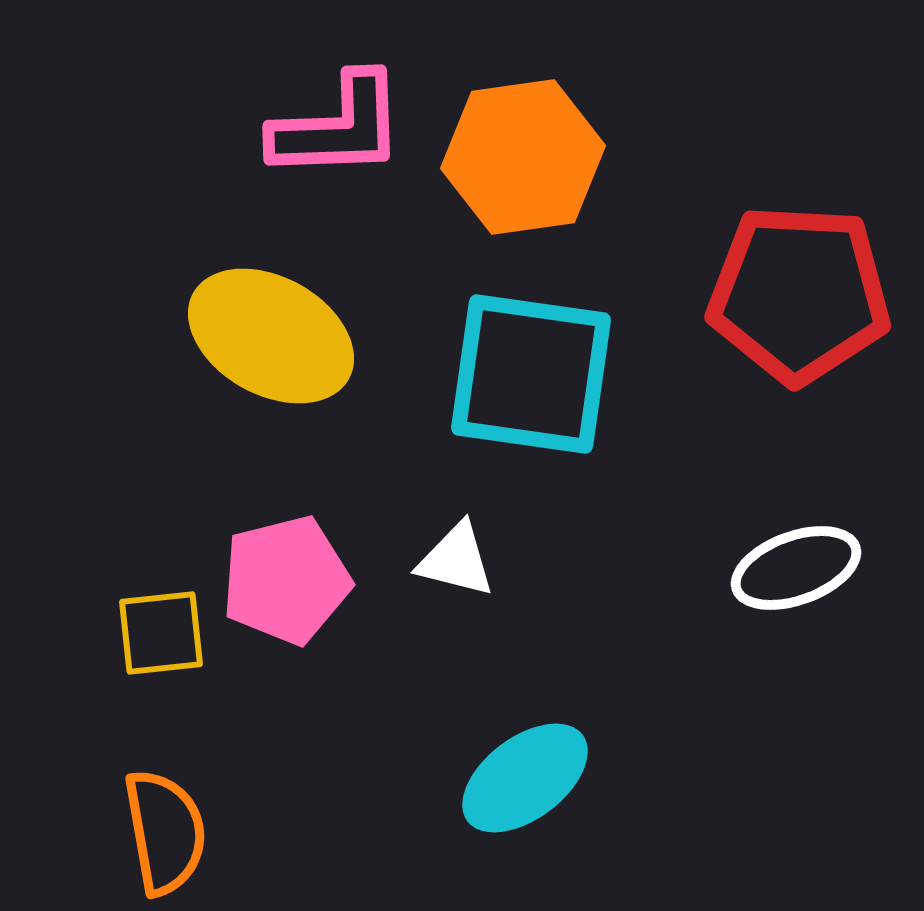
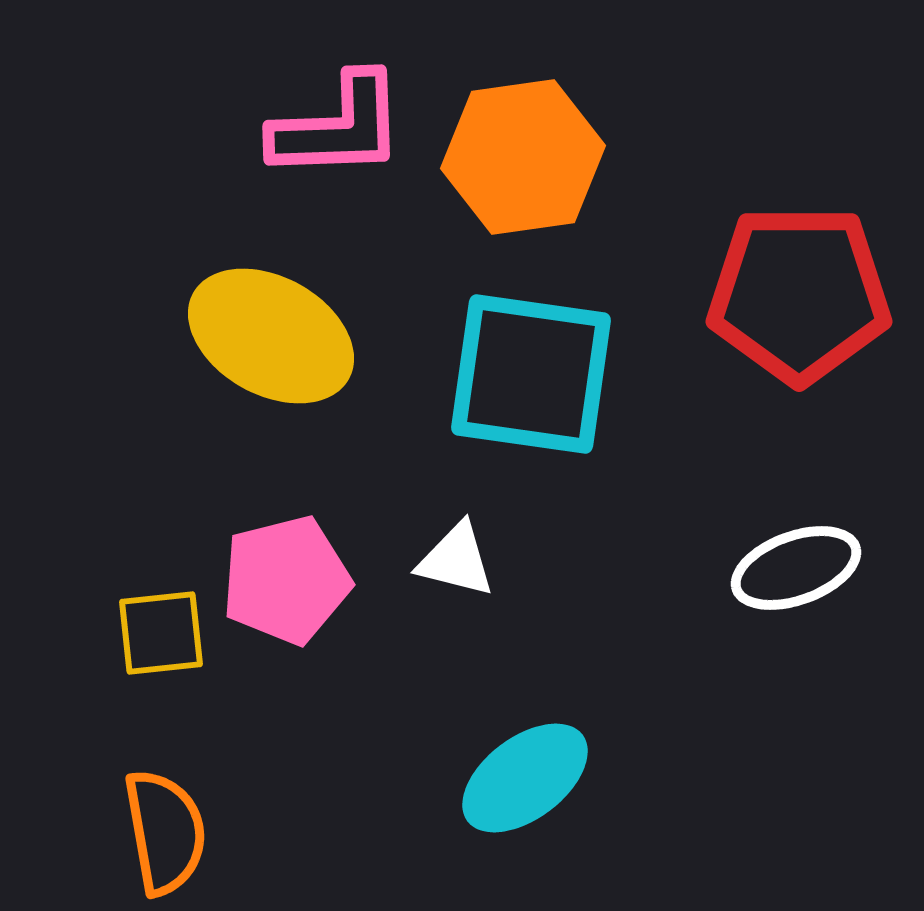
red pentagon: rotated 3 degrees counterclockwise
